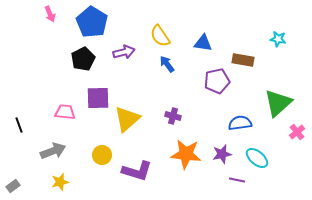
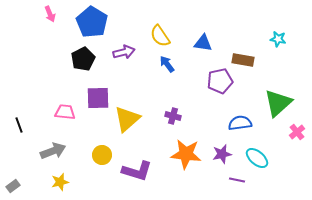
purple pentagon: moved 3 px right
